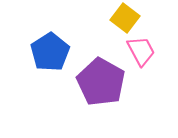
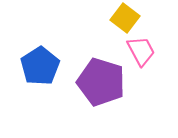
blue pentagon: moved 10 px left, 14 px down
purple pentagon: rotated 12 degrees counterclockwise
